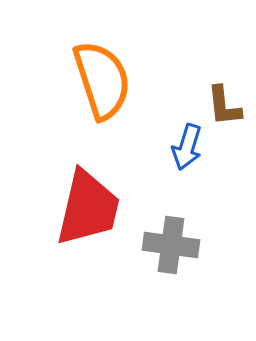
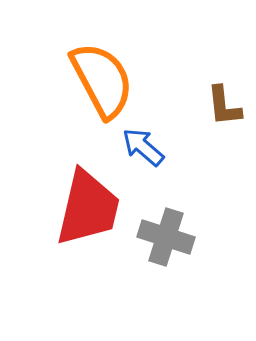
orange semicircle: rotated 10 degrees counterclockwise
blue arrow: moved 44 px left; rotated 114 degrees clockwise
gray cross: moved 5 px left, 8 px up; rotated 10 degrees clockwise
